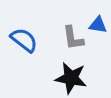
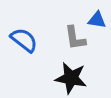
blue triangle: moved 1 px left, 5 px up
gray L-shape: moved 2 px right
